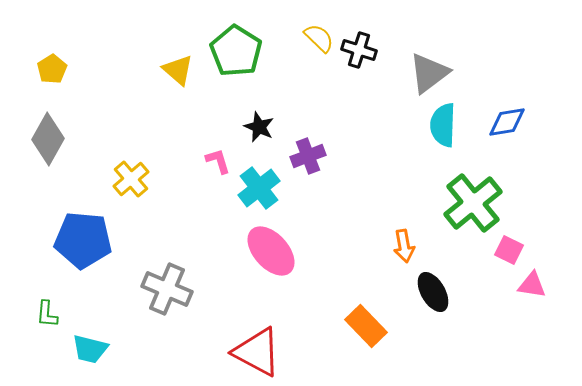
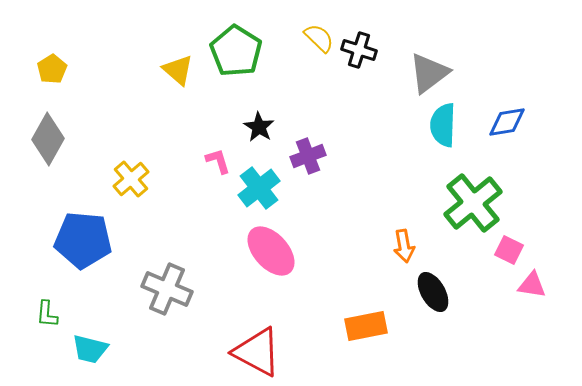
black star: rotated 8 degrees clockwise
orange rectangle: rotated 57 degrees counterclockwise
